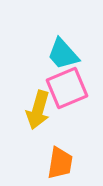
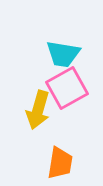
cyan trapezoid: rotated 39 degrees counterclockwise
pink square: rotated 6 degrees counterclockwise
